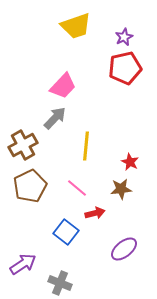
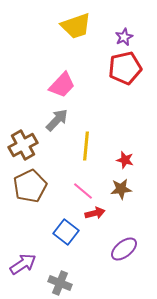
pink trapezoid: moved 1 px left, 1 px up
gray arrow: moved 2 px right, 2 px down
red star: moved 5 px left, 2 px up; rotated 12 degrees counterclockwise
pink line: moved 6 px right, 3 px down
